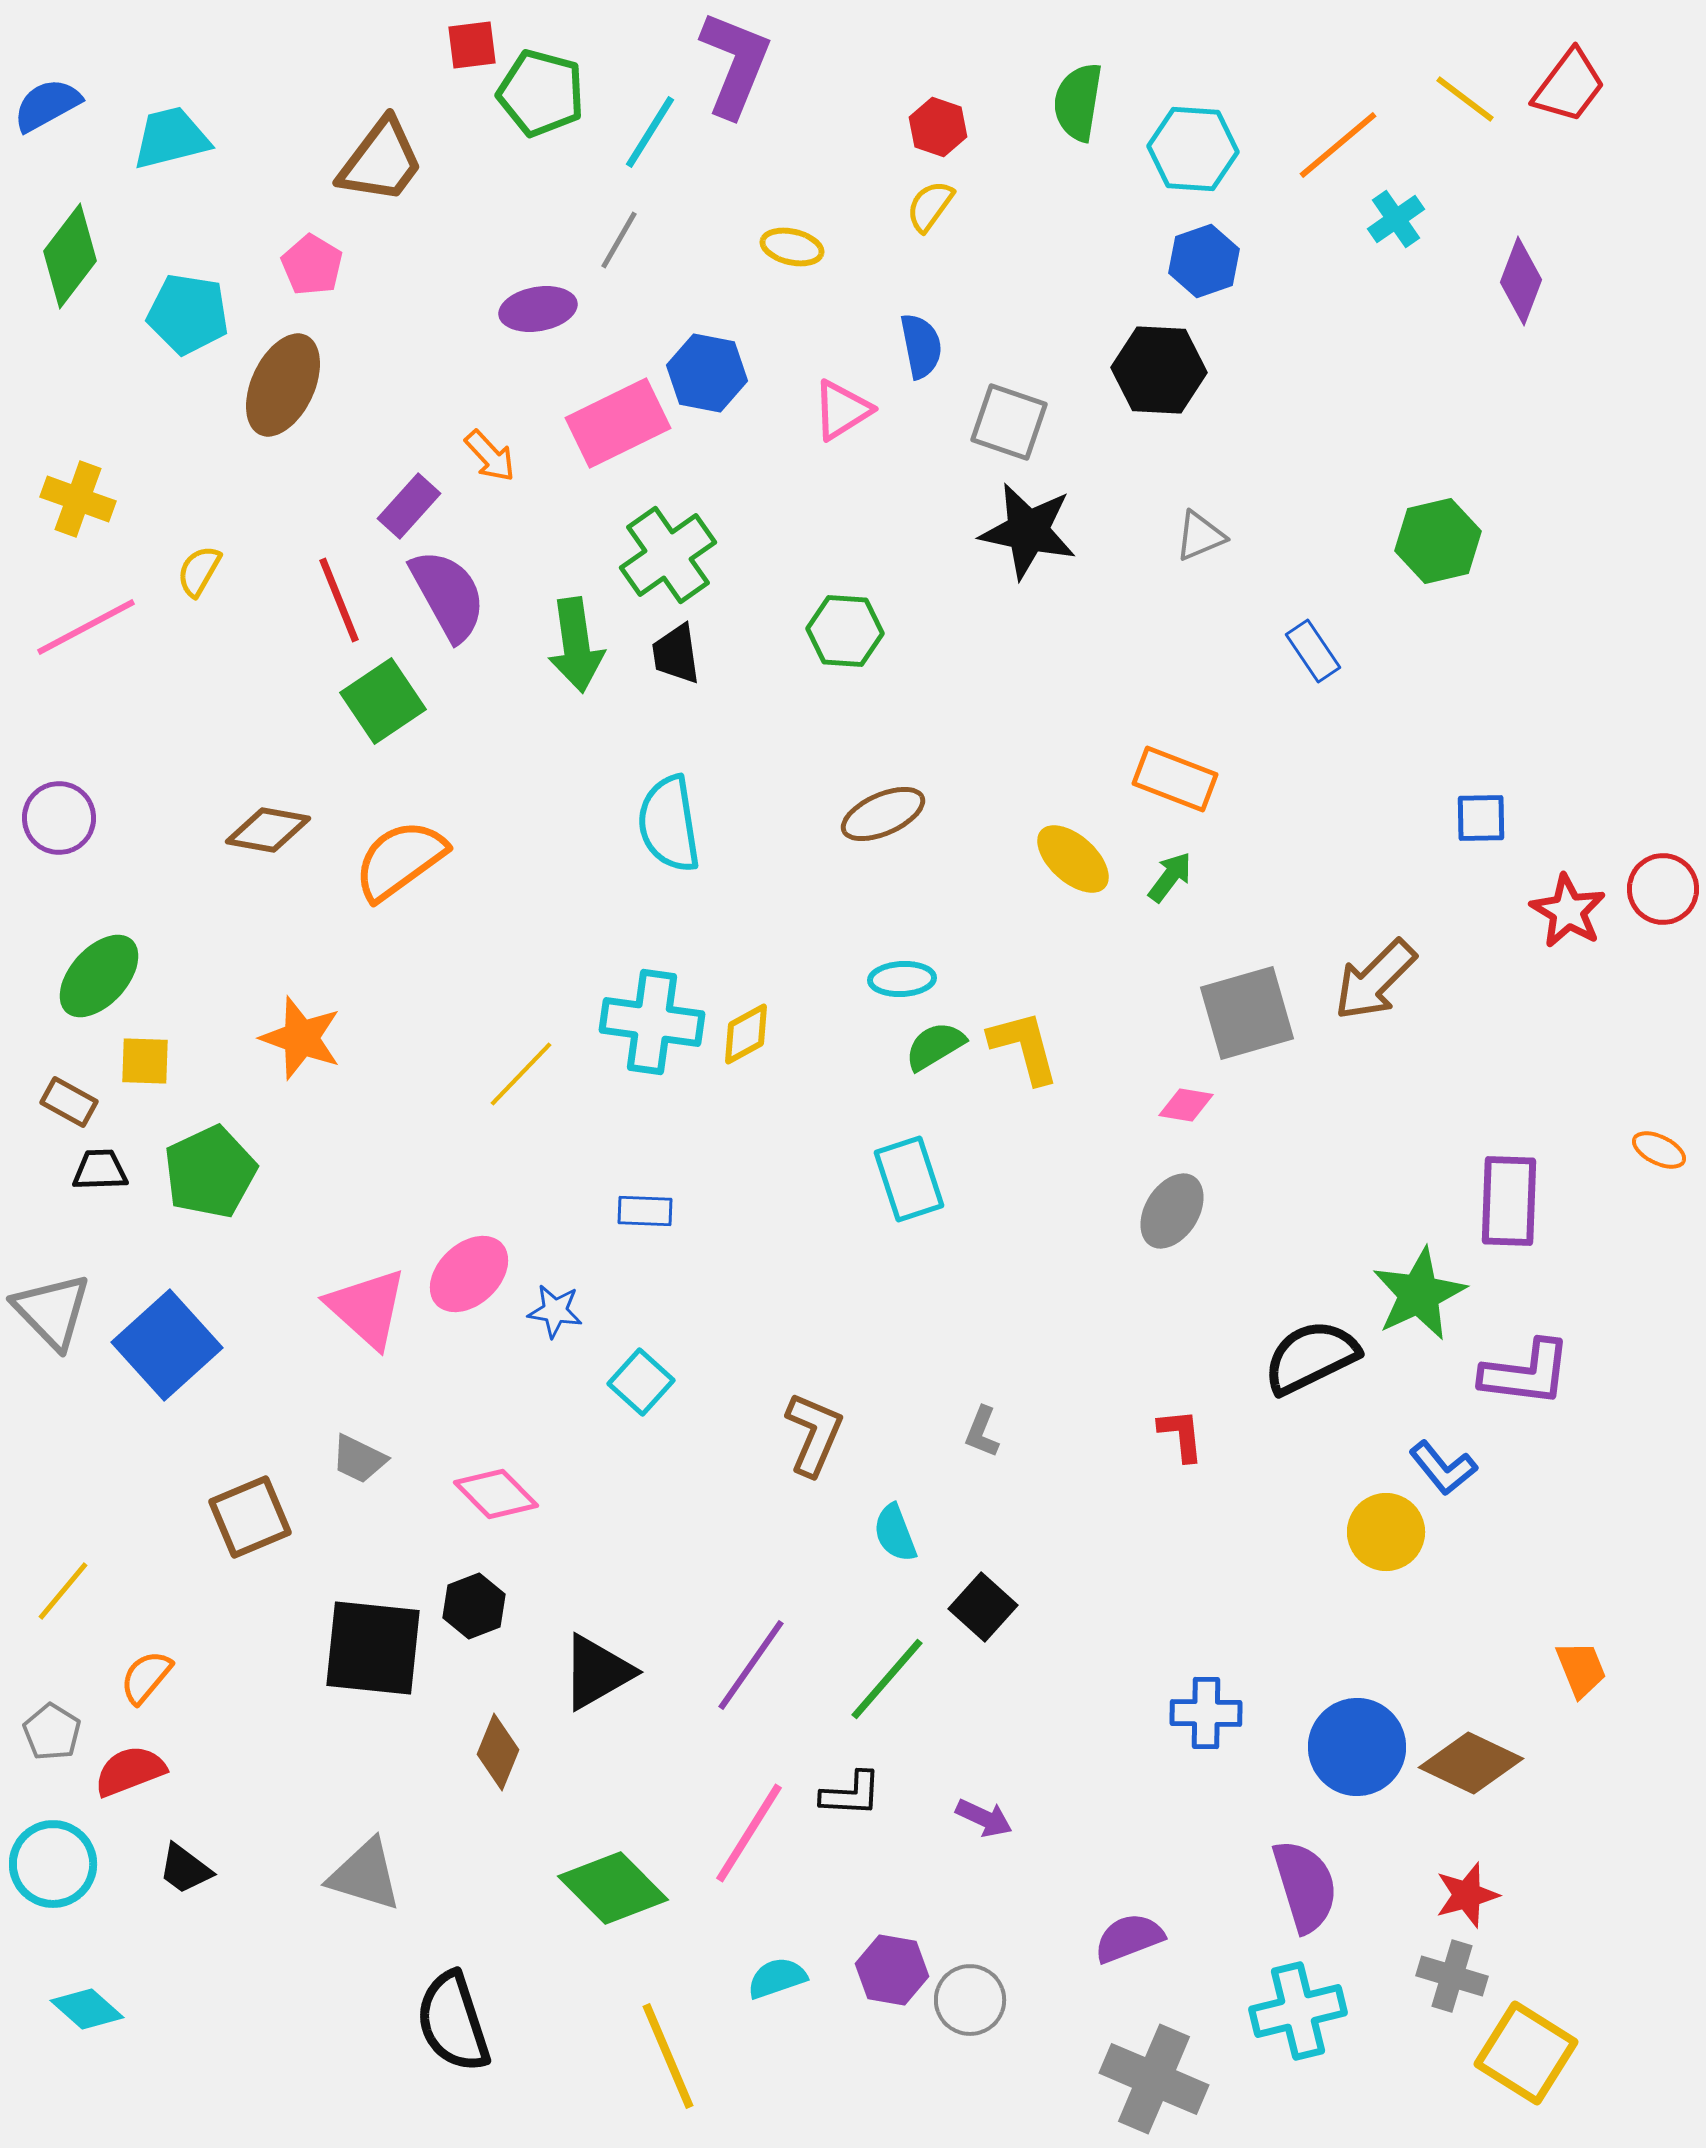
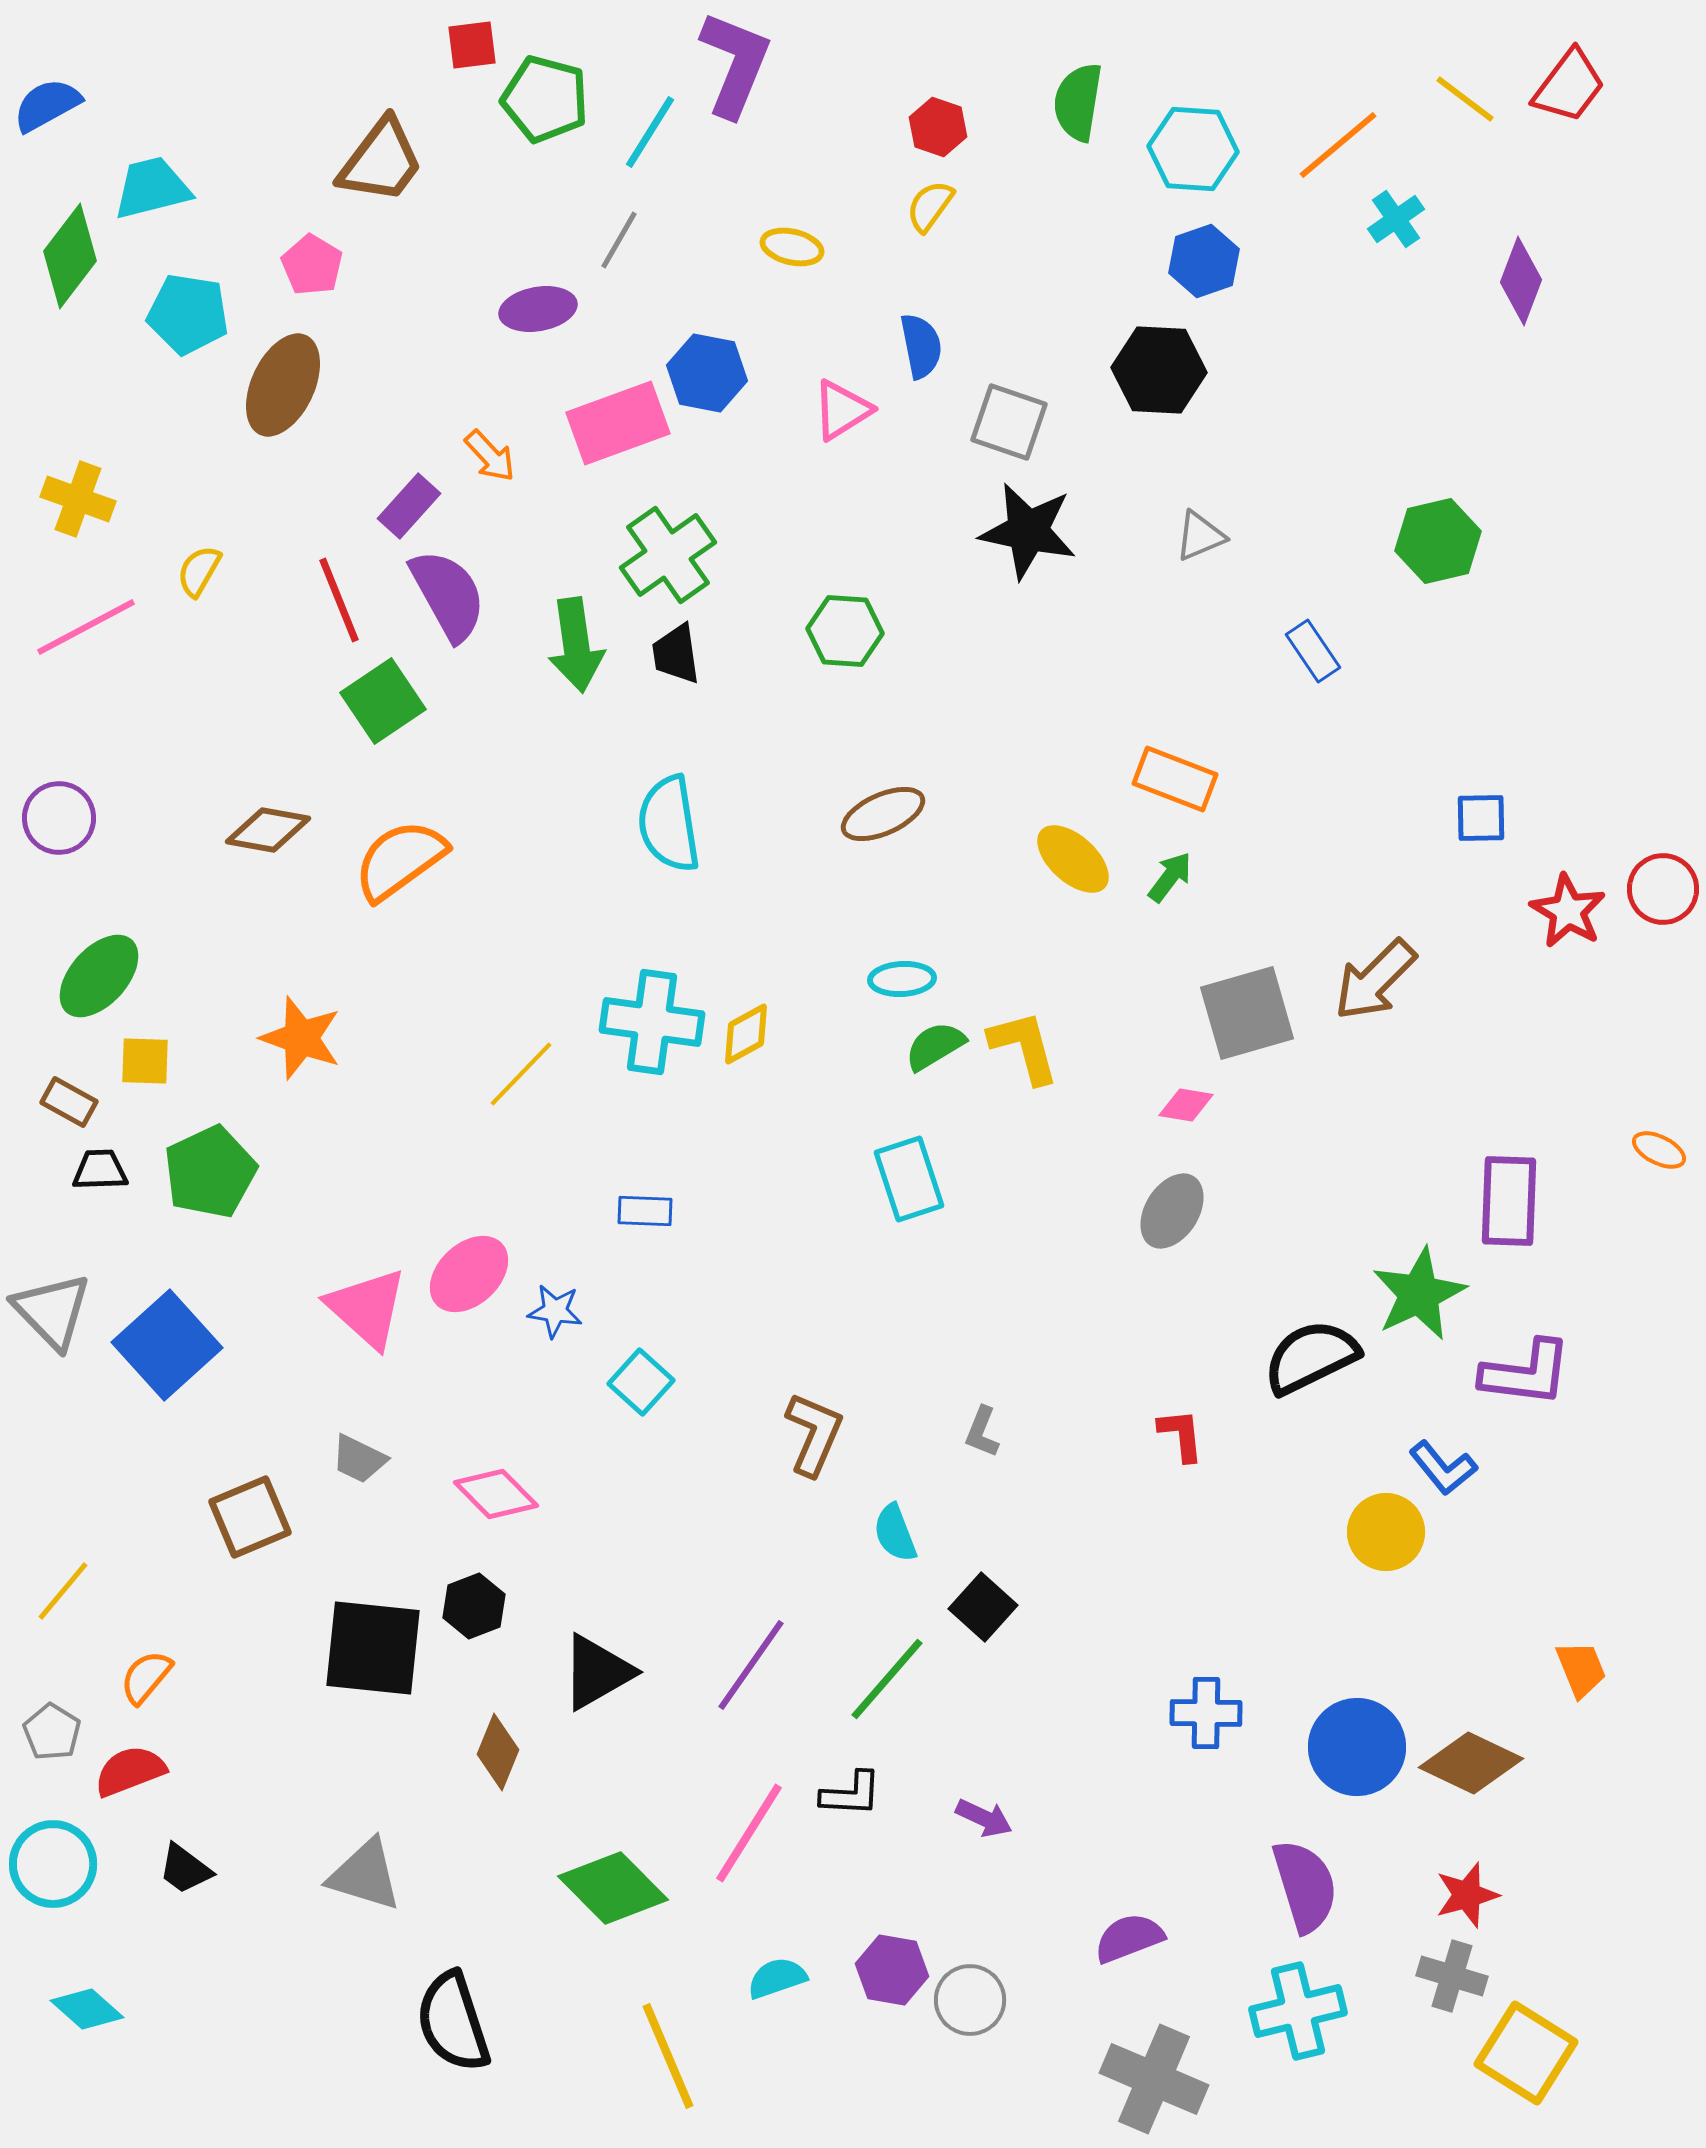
green pentagon at (541, 93): moved 4 px right, 6 px down
cyan trapezoid at (171, 138): moved 19 px left, 50 px down
pink rectangle at (618, 423): rotated 6 degrees clockwise
